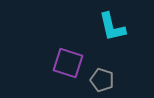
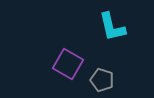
purple square: moved 1 px down; rotated 12 degrees clockwise
